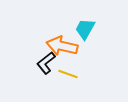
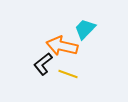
cyan trapezoid: rotated 15 degrees clockwise
black L-shape: moved 3 px left, 1 px down
